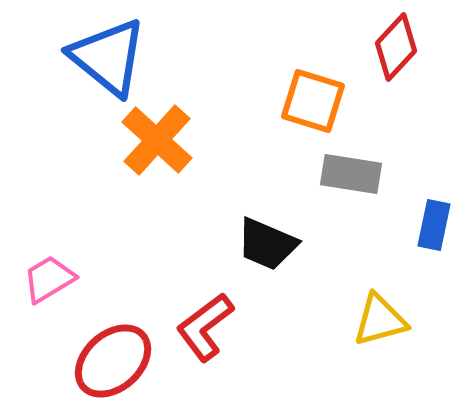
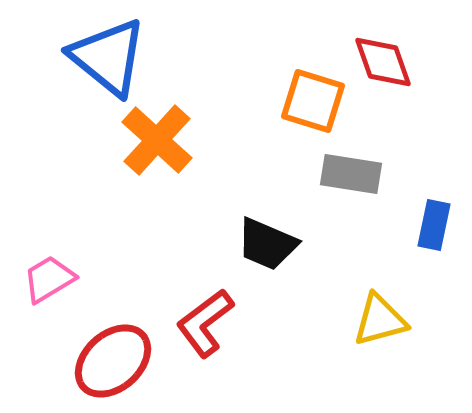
red diamond: moved 13 px left, 15 px down; rotated 62 degrees counterclockwise
red L-shape: moved 4 px up
